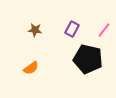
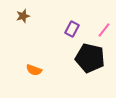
brown star: moved 12 px left, 14 px up; rotated 24 degrees counterclockwise
black pentagon: moved 2 px right, 1 px up
orange semicircle: moved 3 px right, 2 px down; rotated 56 degrees clockwise
